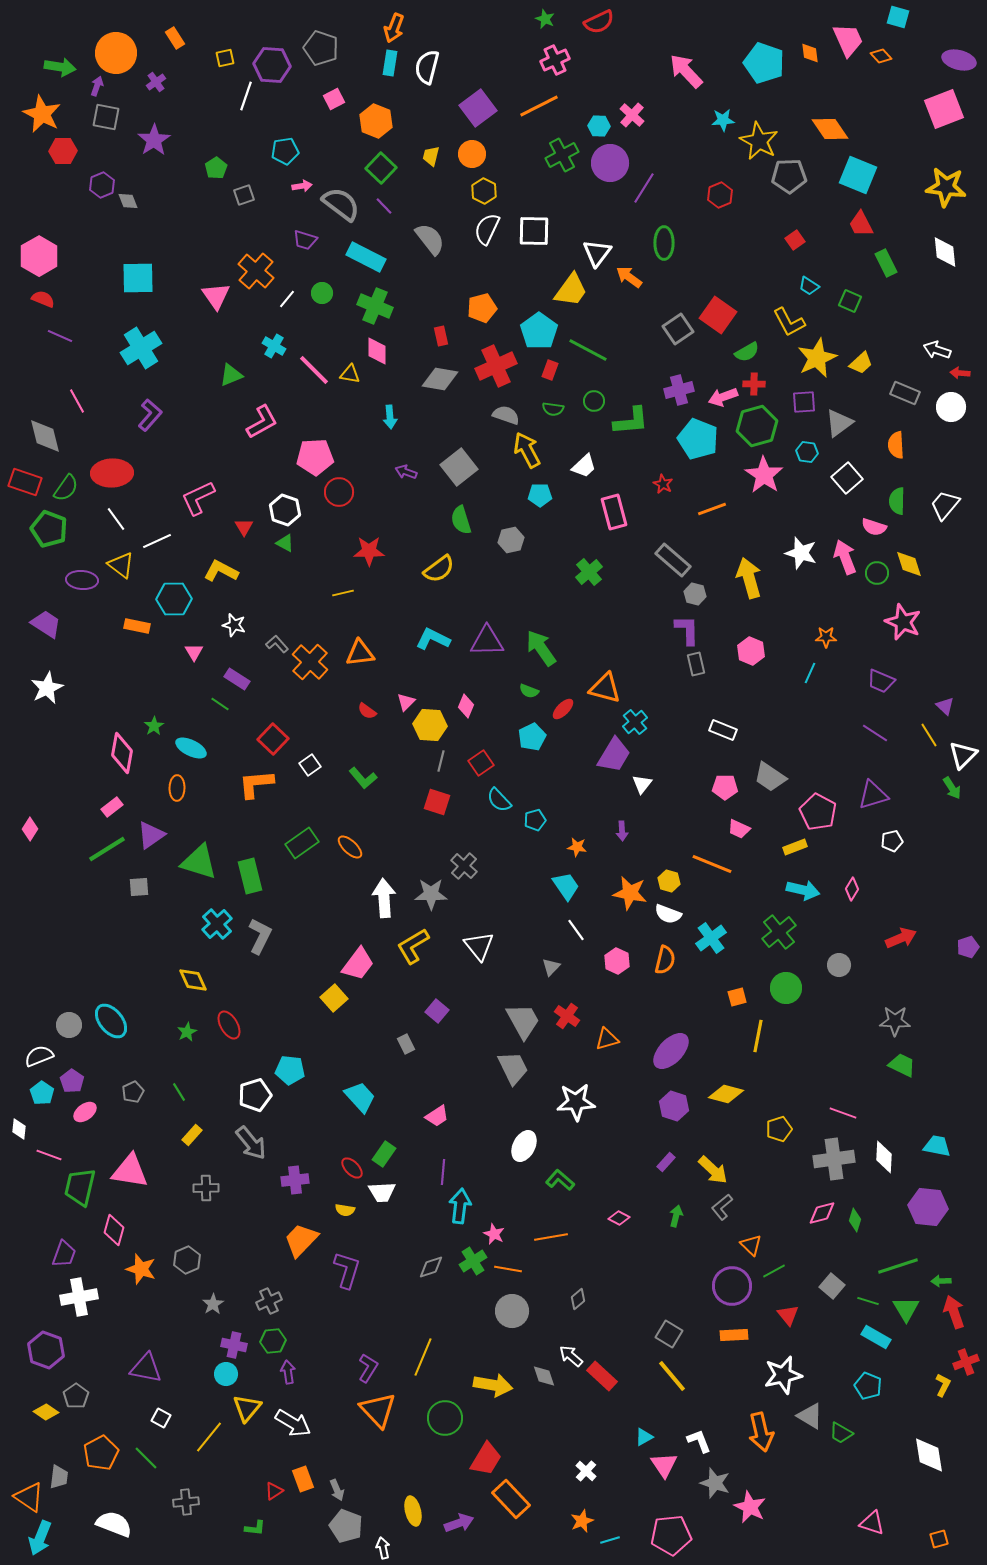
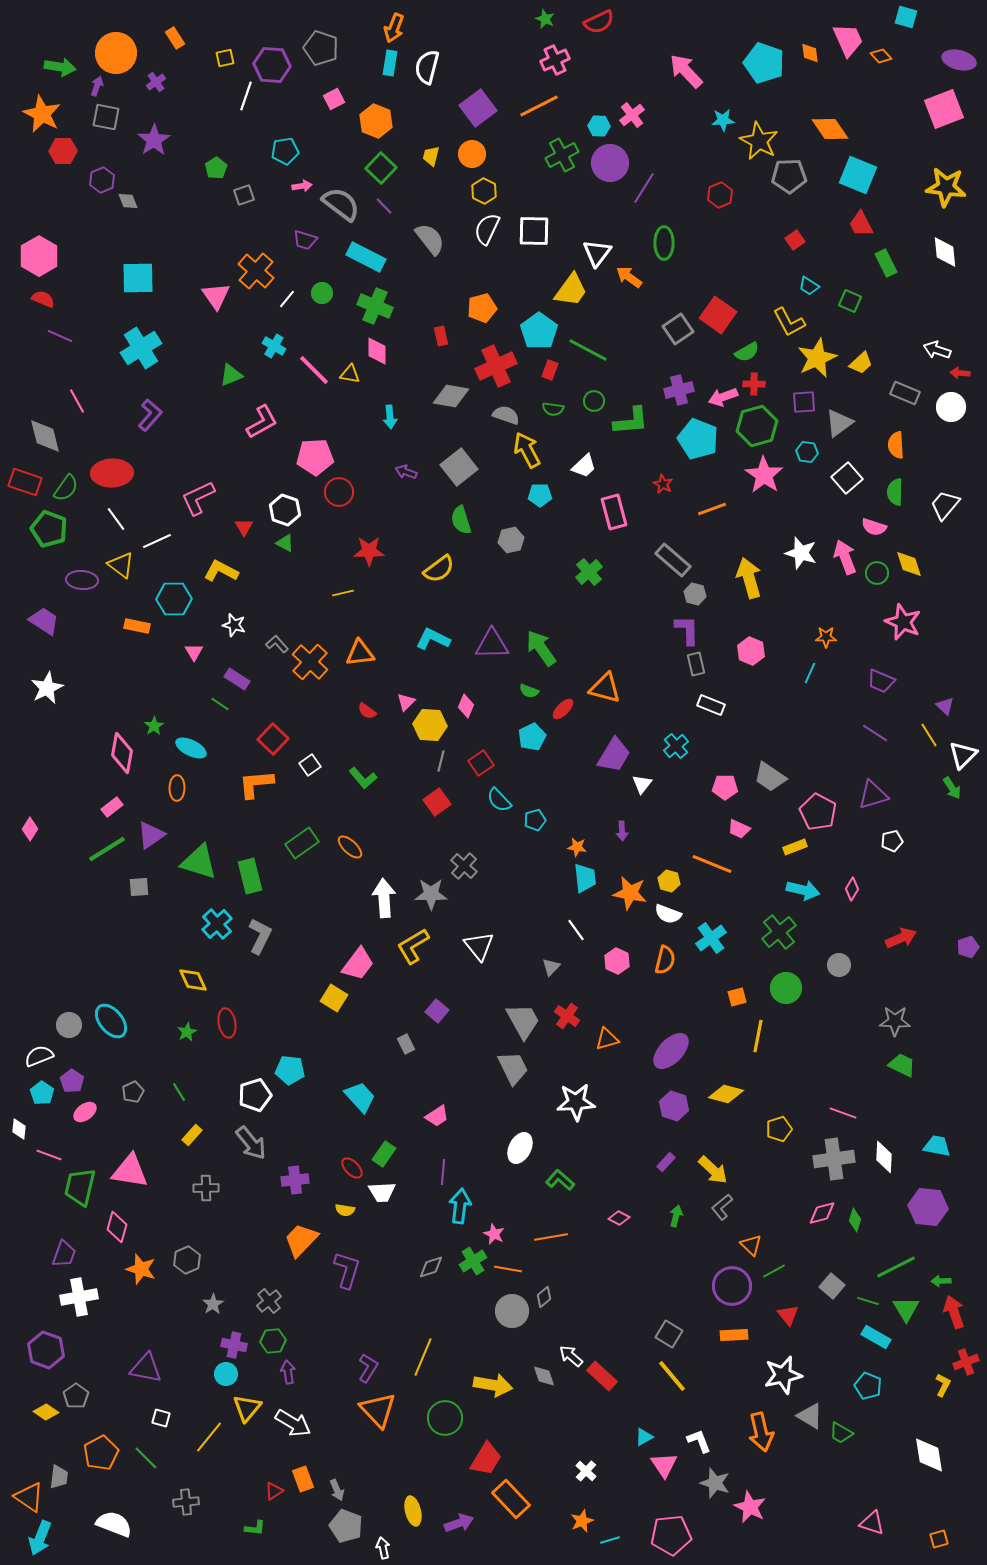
cyan square at (898, 17): moved 8 px right
pink cross at (632, 115): rotated 10 degrees clockwise
purple hexagon at (102, 185): moved 5 px up
gray diamond at (440, 379): moved 11 px right, 17 px down
green semicircle at (897, 501): moved 2 px left, 9 px up
purple trapezoid at (46, 624): moved 2 px left, 3 px up
purple triangle at (487, 641): moved 5 px right, 3 px down
cyan cross at (635, 722): moved 41 px right, 24 px down
white rectangle at (723, 730): moved 12 px left, 25 px up
red square at (437, 802): rotated 36 degrees clockwise
cyan trapezoid at (566, 886): moved 19 px right, 8 px up; rotated 28 degrees clockwise
yellow square at (334, 998): rotated 16 degrees counterclockwise
red ellipse at (229, 1025): moved 2 px left, 2 px up; rotated 20 degrees clockwise
white ellipse at (524, 1146): moved 4 px left, 2 px down
pink diamond at (114, 1230): moved 3 px right, 3 px up
green line at (898, 1266): moved 2 px left, 1 px down; rotated 9 degrees counterclockwise
gray diamond at (578, 1299): moved 34 px left, 2 px up
gray cross at (269, 1301): rotated 15 degrees counterclockwise
white square at (161, 1418): rotated 12 degrees counterclockwise
